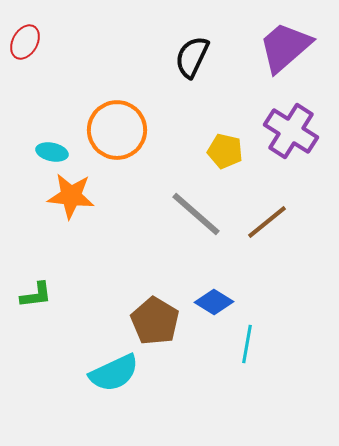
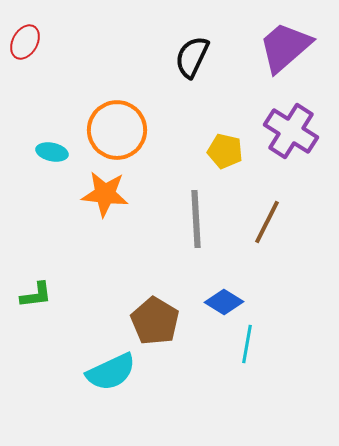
orange star: moved 34 px right, 2 px up
gray line: moved 5 px down; rotated 46 degrees clockwise
brown line: rotated 24 degrees counterclockwise
blue diamond: moved 10 px right
cyan semicircle: moved 3 px left, 1 px up
